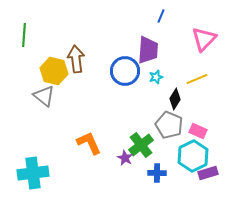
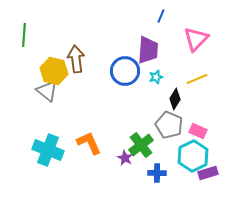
pink triangle: moved 8 px left
gray triangle: moved 3 px right, 5 px up
cyan cross: moved 15 px right, 23 px up; rotated 28 degrees clockwise
